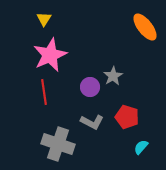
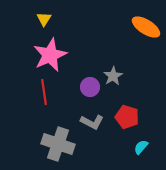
orange ellipse: moved 1 px right; rotated 20 degrees counterclockwise
